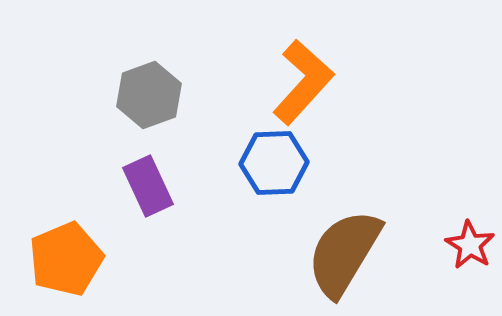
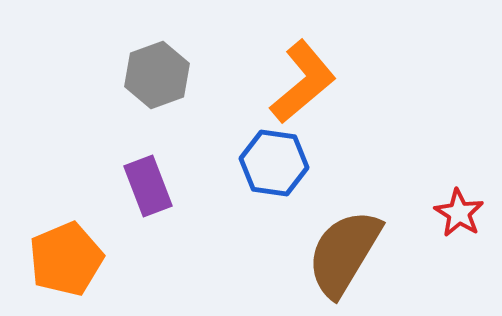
orange L-shape: rotated 8 degrees clockwise
gray hexagon: moved 8 px right, 20 px up
blue hexagon: rotated 10 degrees clockwise
purple rectangle: rotated 4 degrees clockwise
red star: moved 11 px left, 32 px up
